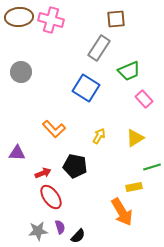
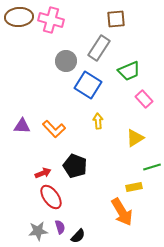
gray circle: moved 45 px right, 11 px up
blue square: moved 2 px right, 3 px up
yellow arrow: moved 1 px left, 15 px up; rotated 35 degrees counterclockwise
purple triangle: moved 5 px right, 27 px up
black pentagon: rotated 10 degrees clockwise
